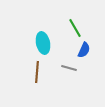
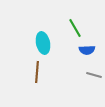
blue semicircle: moved 3 px right; rotated 63 degrees clockwise
gray line: moved 25 px right, 7 px down
